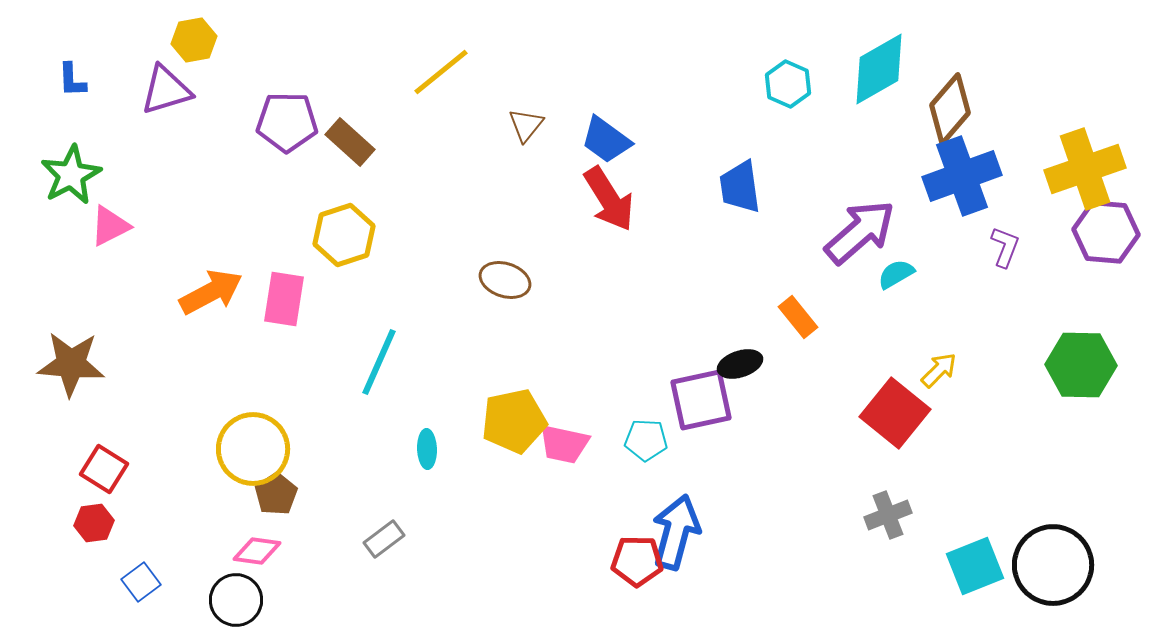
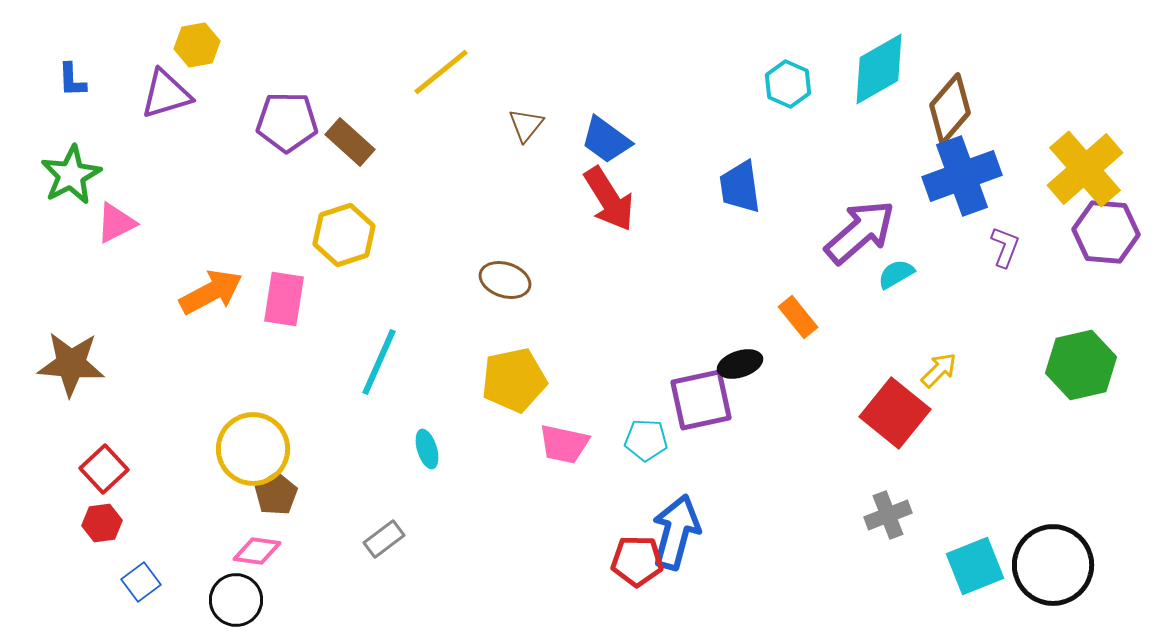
yellow hexagon at (194, 40): moved 3 px right, 5 px down
purple triangle at (166, 90): moved 4 px down
yellow cross at (1085, 169): rotated 22 degrees counterclockwise
pink triangle at (110, 226): moved 6 px right, 3 px up
green hexagon at (1081, 365): rotated 14 degrees counterclockwise
yellow pentagon at (514, 421): moved 41 px up
cyan ellipse at (427, 449): rotated 15 degrees counterclockwise
red square at (104, 469): rotated 15 degrees clockwise
red hexagon at (94, 523): moved 8 px right
